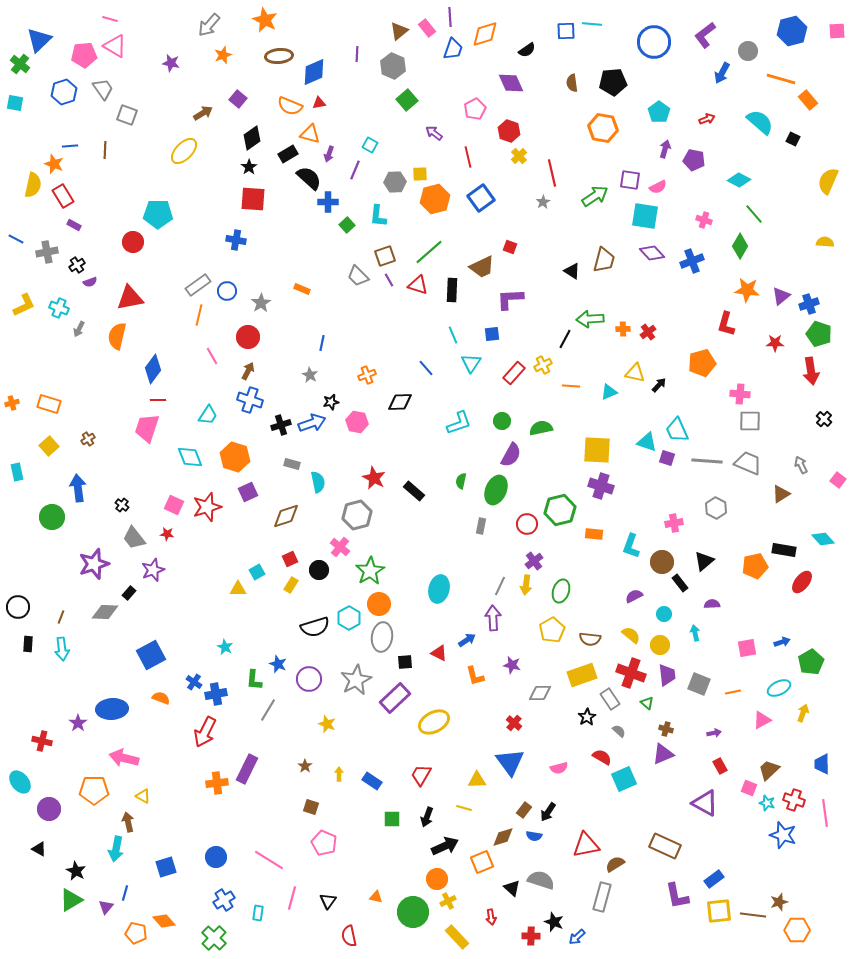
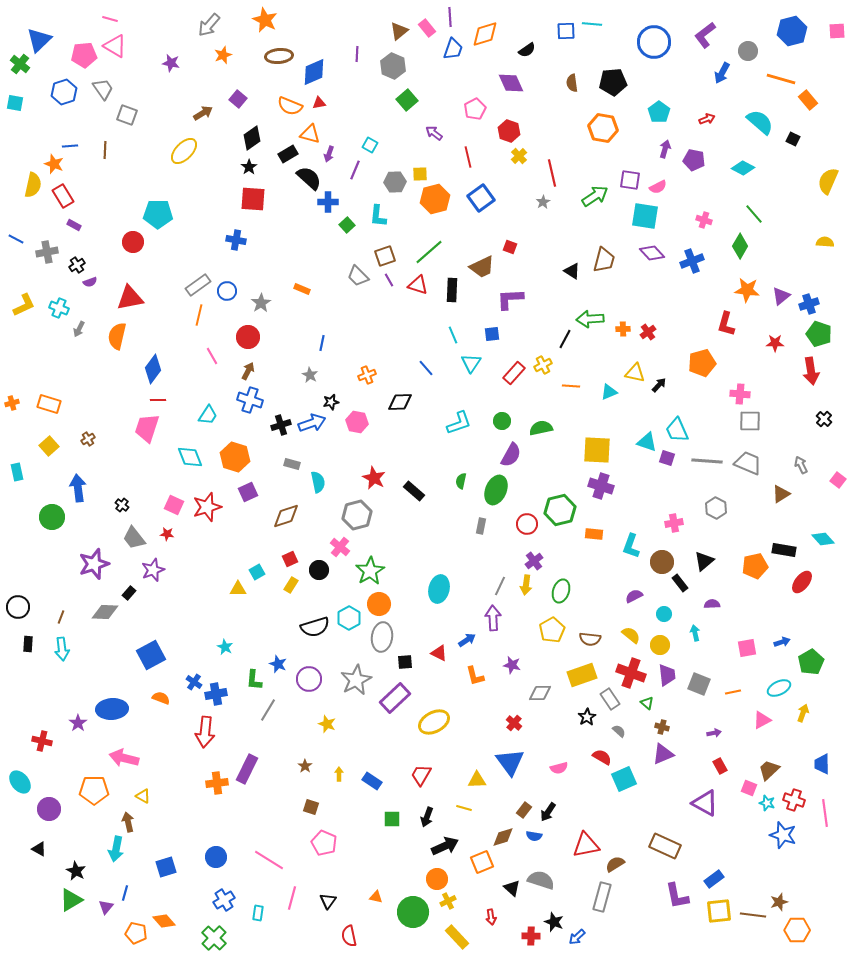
cyan diamond at (739, 180): moved 4 px right, 12 px up
brown cross at (666, 729): moved 4 px left, 2 px up
red arrow at (205, 732): rotated 20 degrees counterclockwise
